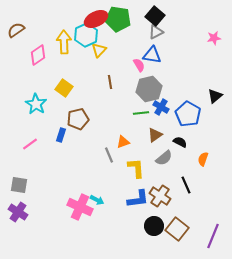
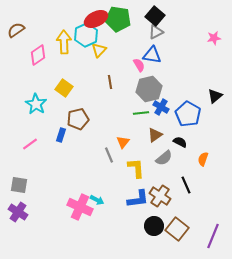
orange triangle: rotated 32 degrees counterclockwise
